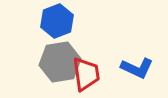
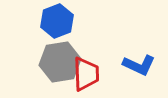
blue L-shape: moved 2 px right, 3 px up
red trapezoid: rotated 6 degrees clockwise
